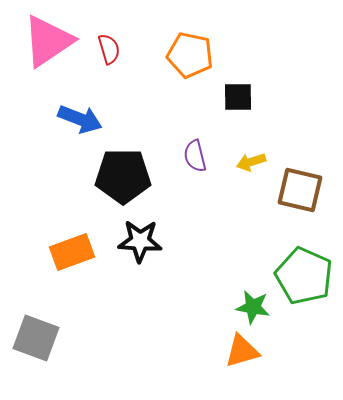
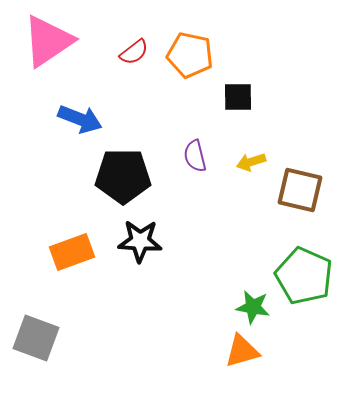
red semicircle: moved 25 px right, 3 px down; rotated 68 degrees clockwise
